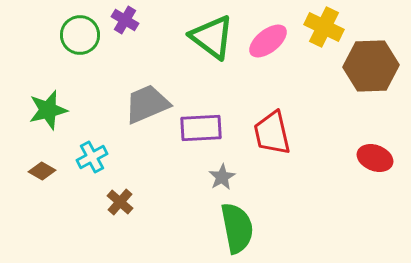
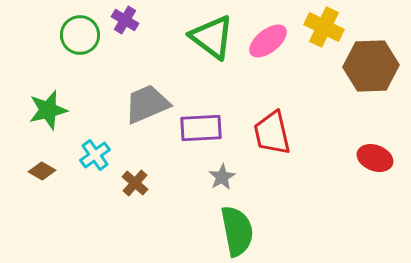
cyan cross: moved 3 px right, 2 px up; rotated 8 degrees counterclockwise
brown cross: moved 15 px right, 19 px up
green semicircle: moved 3 px down
